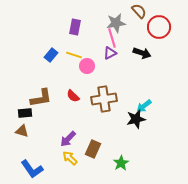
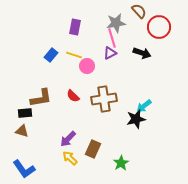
blue L-shape: moved 8 px left
